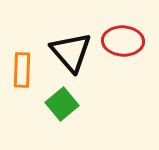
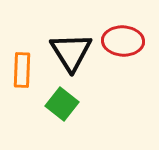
black triangle: rotated 9 degrees clockwise
green square: rotated 12 degrees counterclockwise
